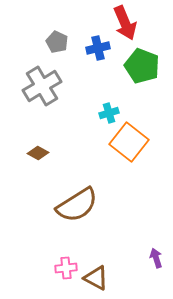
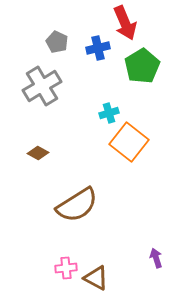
green pentagon: rotated 20 degrees clockwise
